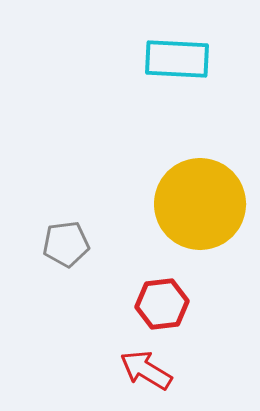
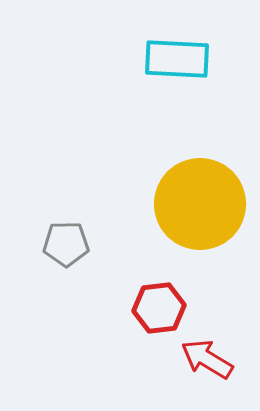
gray pentagon: rotated 6 degrees clockwise
red hexagon: moved 3 px left, 4 px down
red arrow: moved 61 px right, 11 px up
